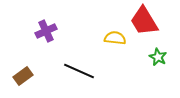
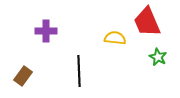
red trapezoid: moved 3 px right, 1 px down; rotated 8 degrees clockwise
purple cross: rotated 25 degrees clockwise
black line: rotated 64 degrees clockwise
brown rectangle: rotated 18 degrees counterclockwise
